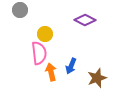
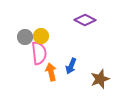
gray circle: moved 5 px right, 27 px down
yellow circle: moved 4 px left, 2 px down
brown star: moved 3 px right, 1 px down
